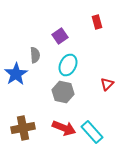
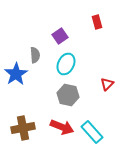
cyan ellipse: moved 2 px left, 1 px up
gray hexagon: moved 5 px right, 3 px down
red arrow: moved 2 px left, 1 px up
